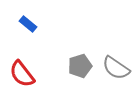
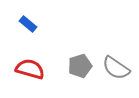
red semicircle: moved 8 px right, 5 px up; rotated 144 degrees clockwise
